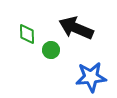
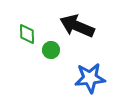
black arrow: moved 1 px right, 2 px up
blue star: moved 1 px left, 1 px down
